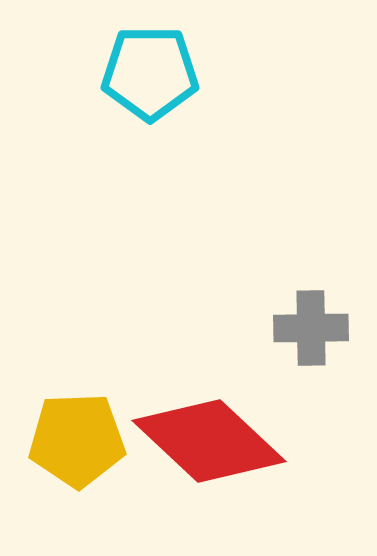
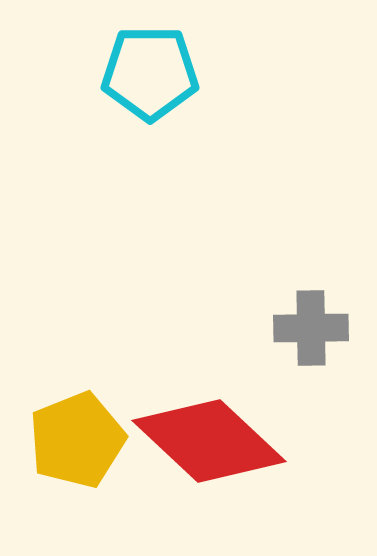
yellow pentagon: rotated 20 degrees counterclockwise
